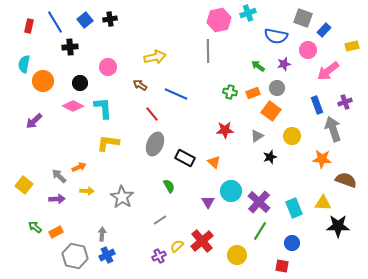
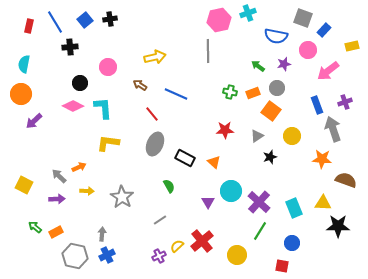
orange circle at (43, 81): moved 22 px left, 13 px down
yellow square at (24, 185): rotated 12 degrees counterclockwise
